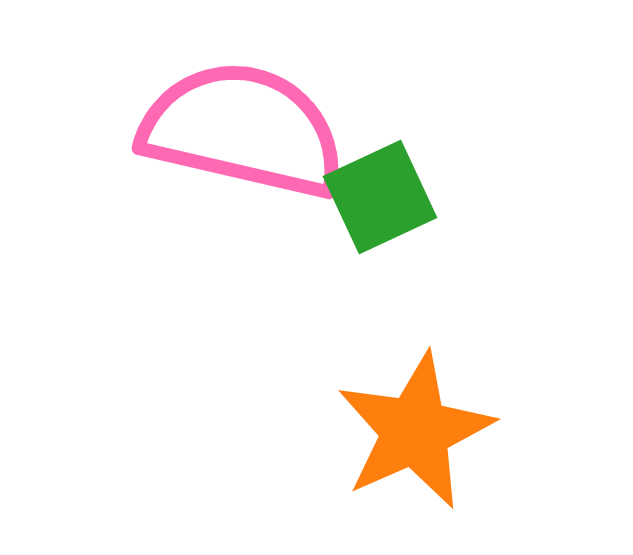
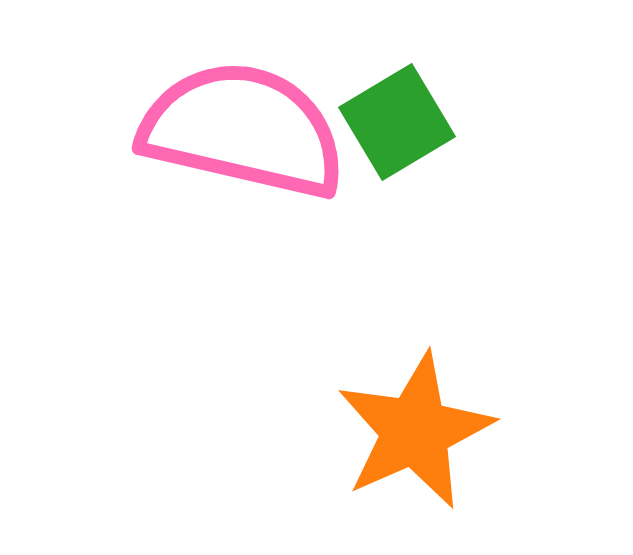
green square: moved 17 px right, 75 px up; rotated 6 degrees counterclockwise
